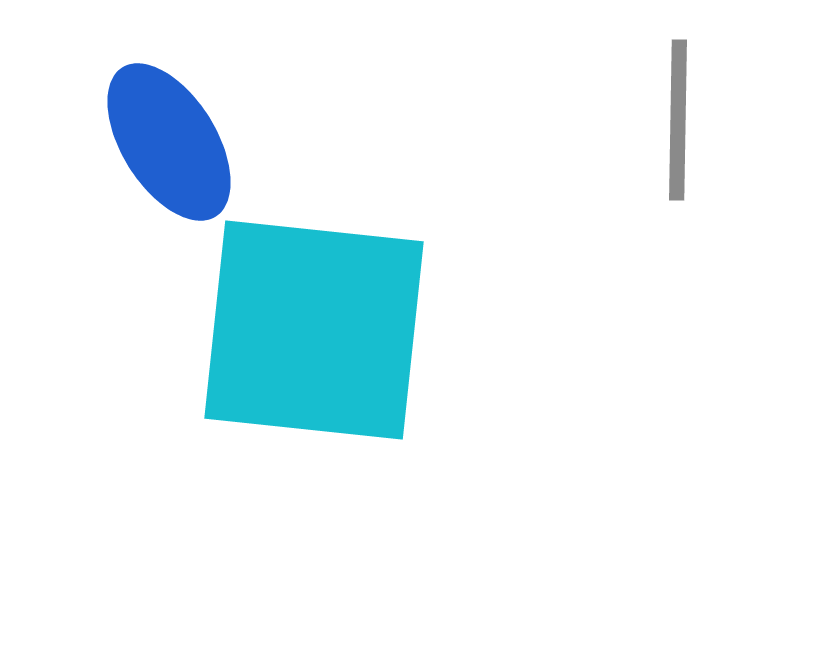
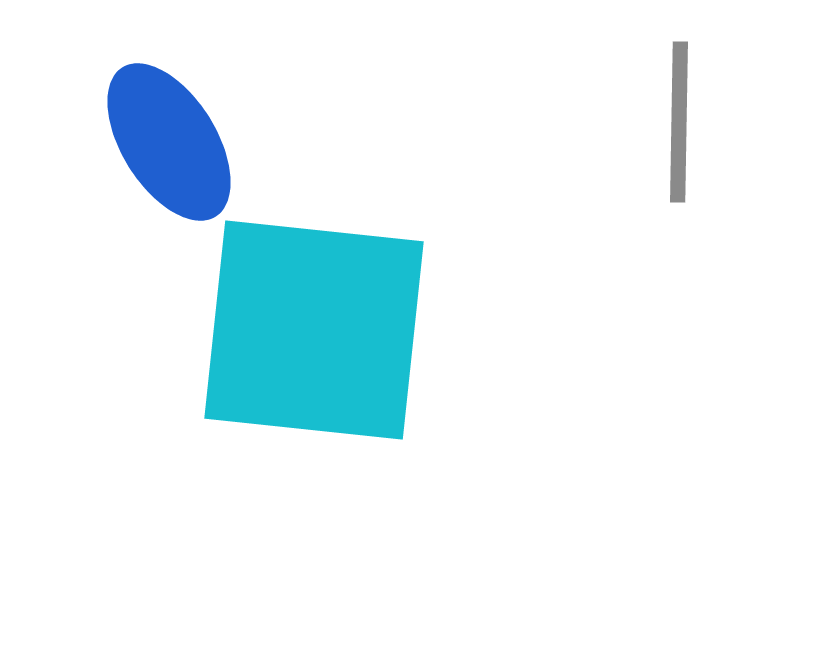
gray line: moved 1 px right, 2 px down
